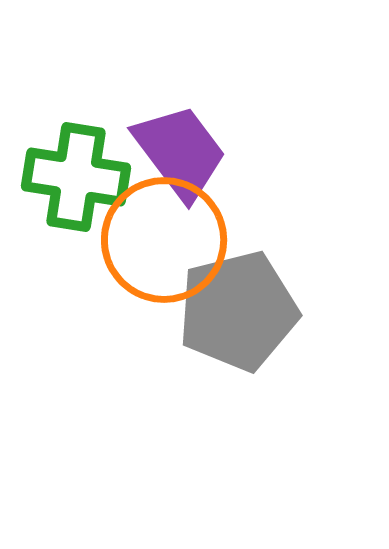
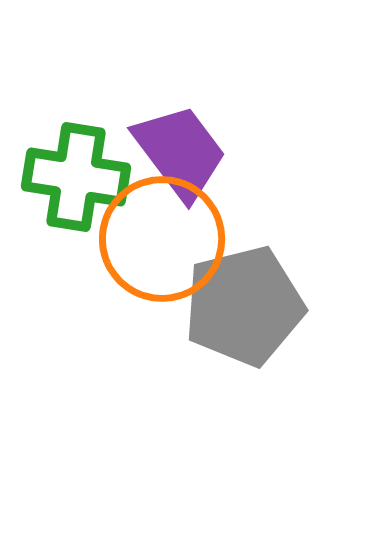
orange circle: moved 2 px left, 1 px up
gray pentagon: moved 6 px right, 5 px up
